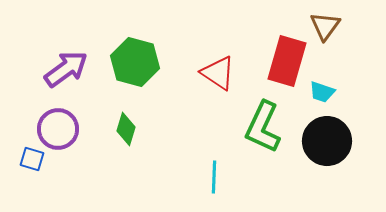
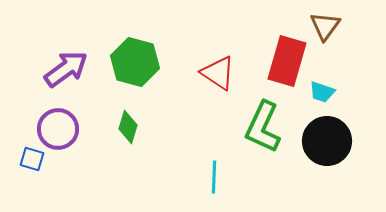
green diamond: moved 2 px right, 2 px up
